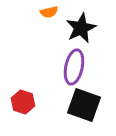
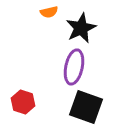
black square: moved 2 px right, 2 px down
